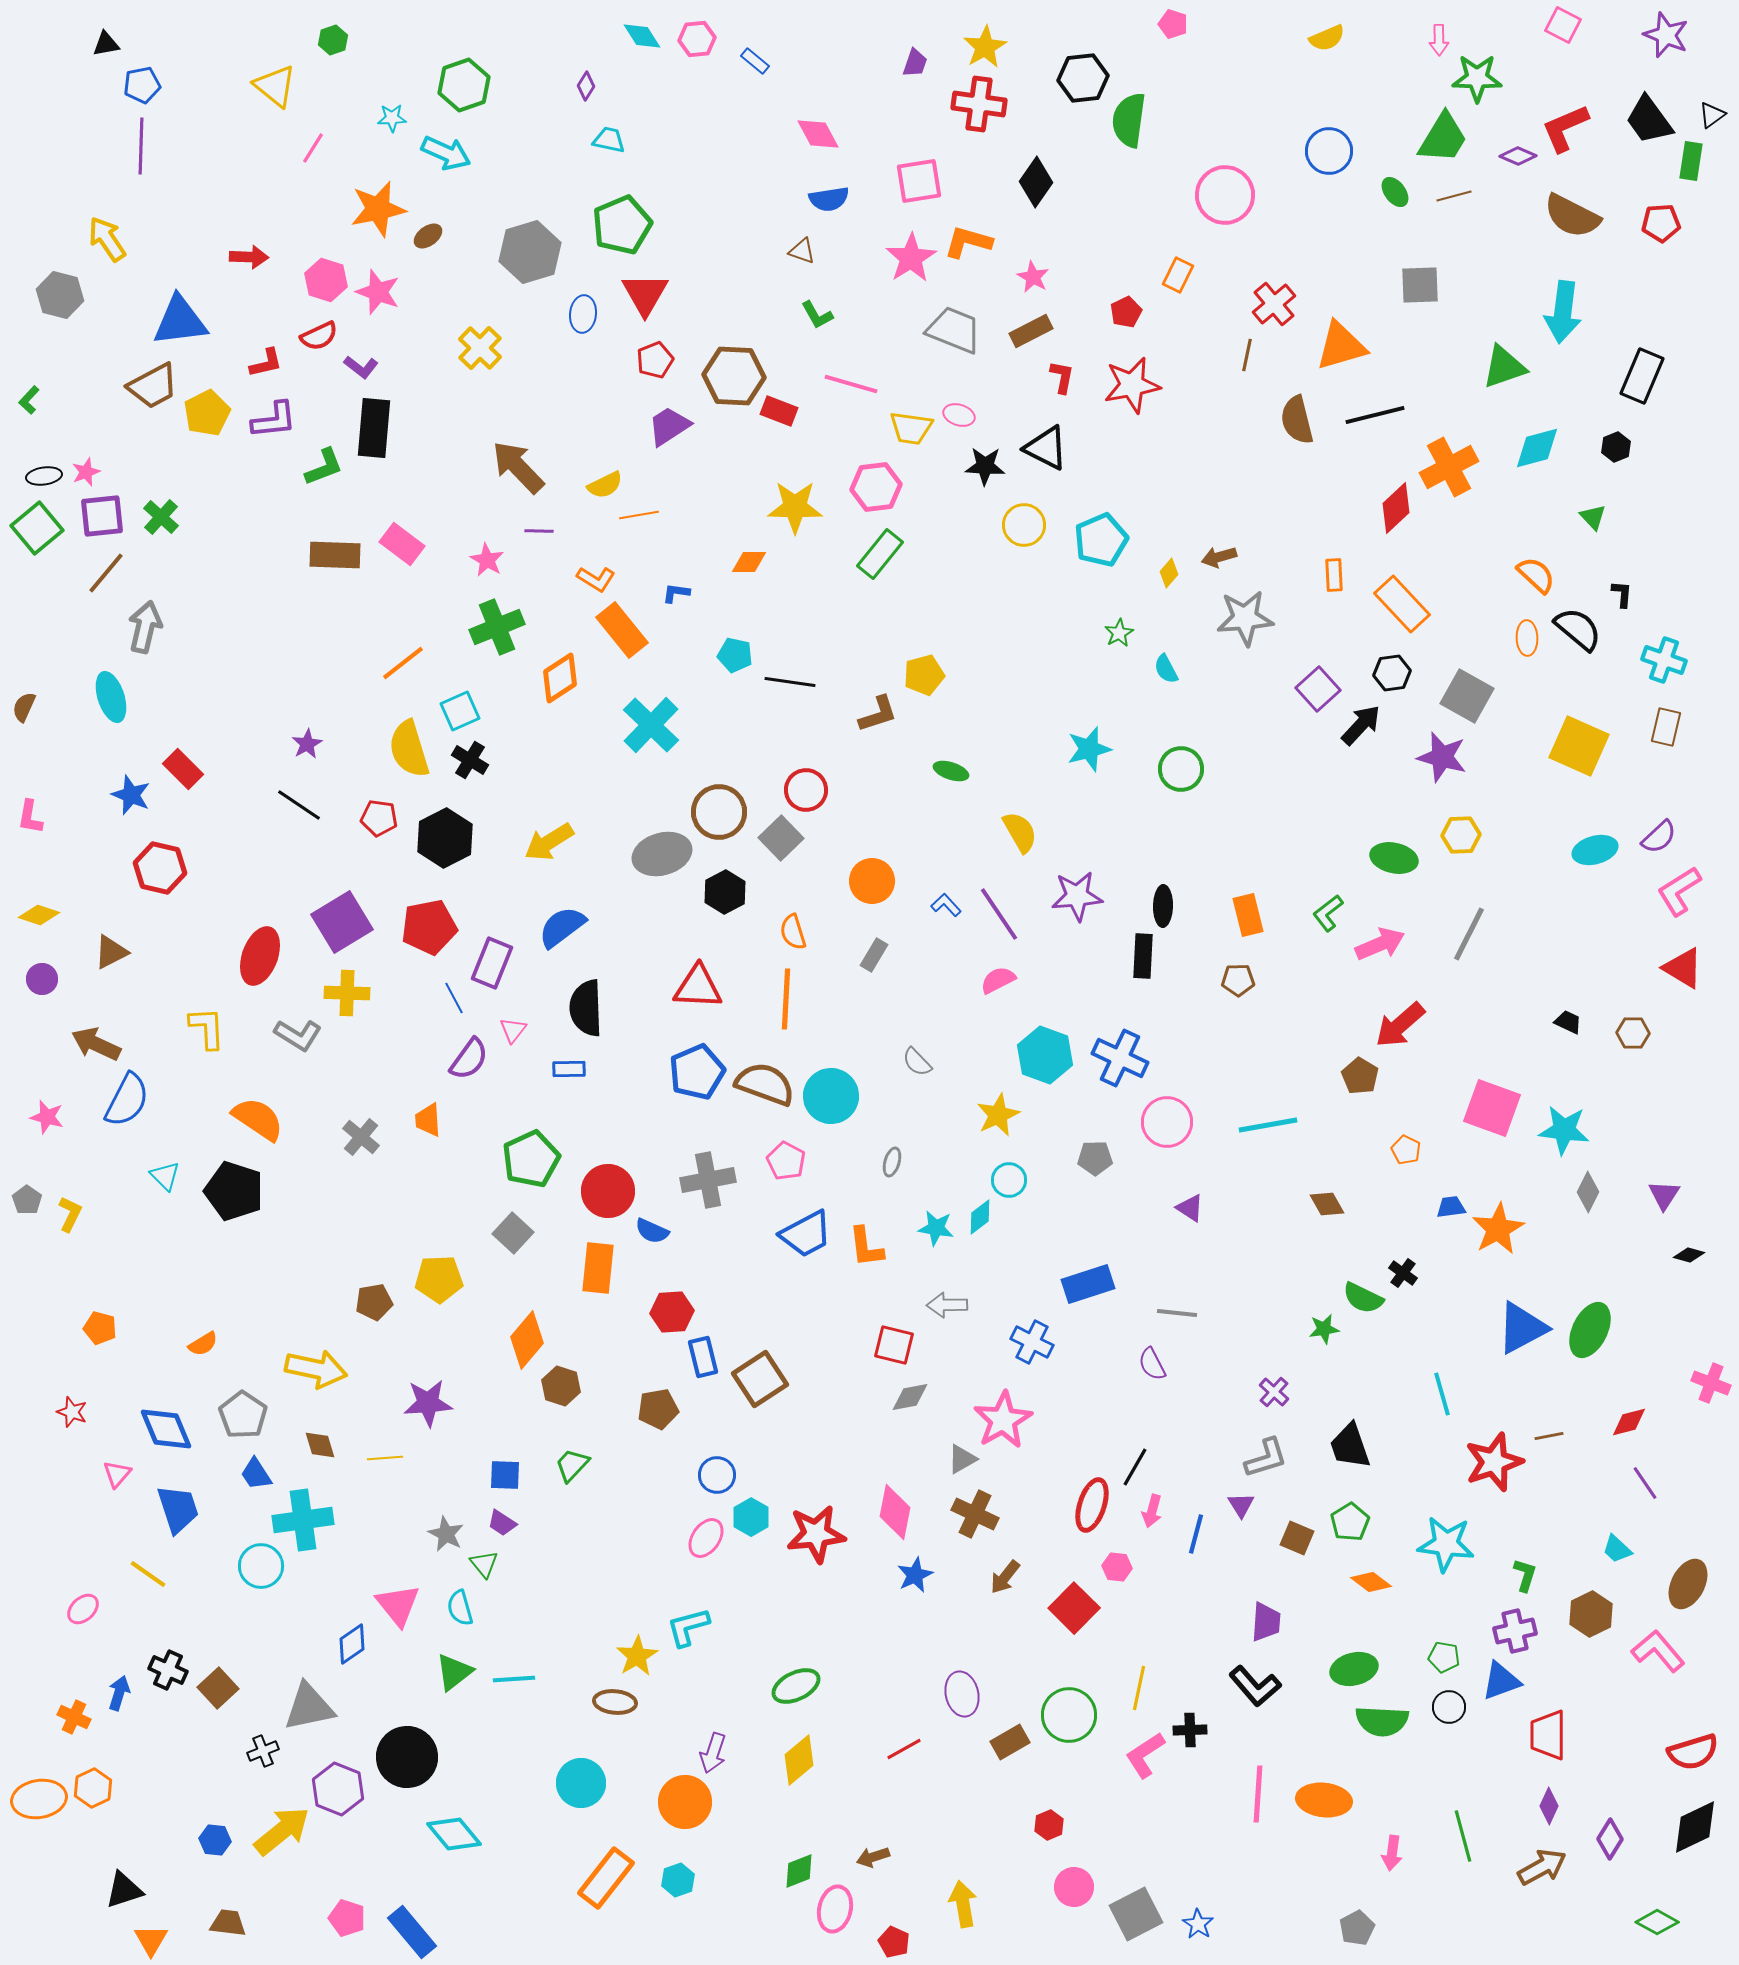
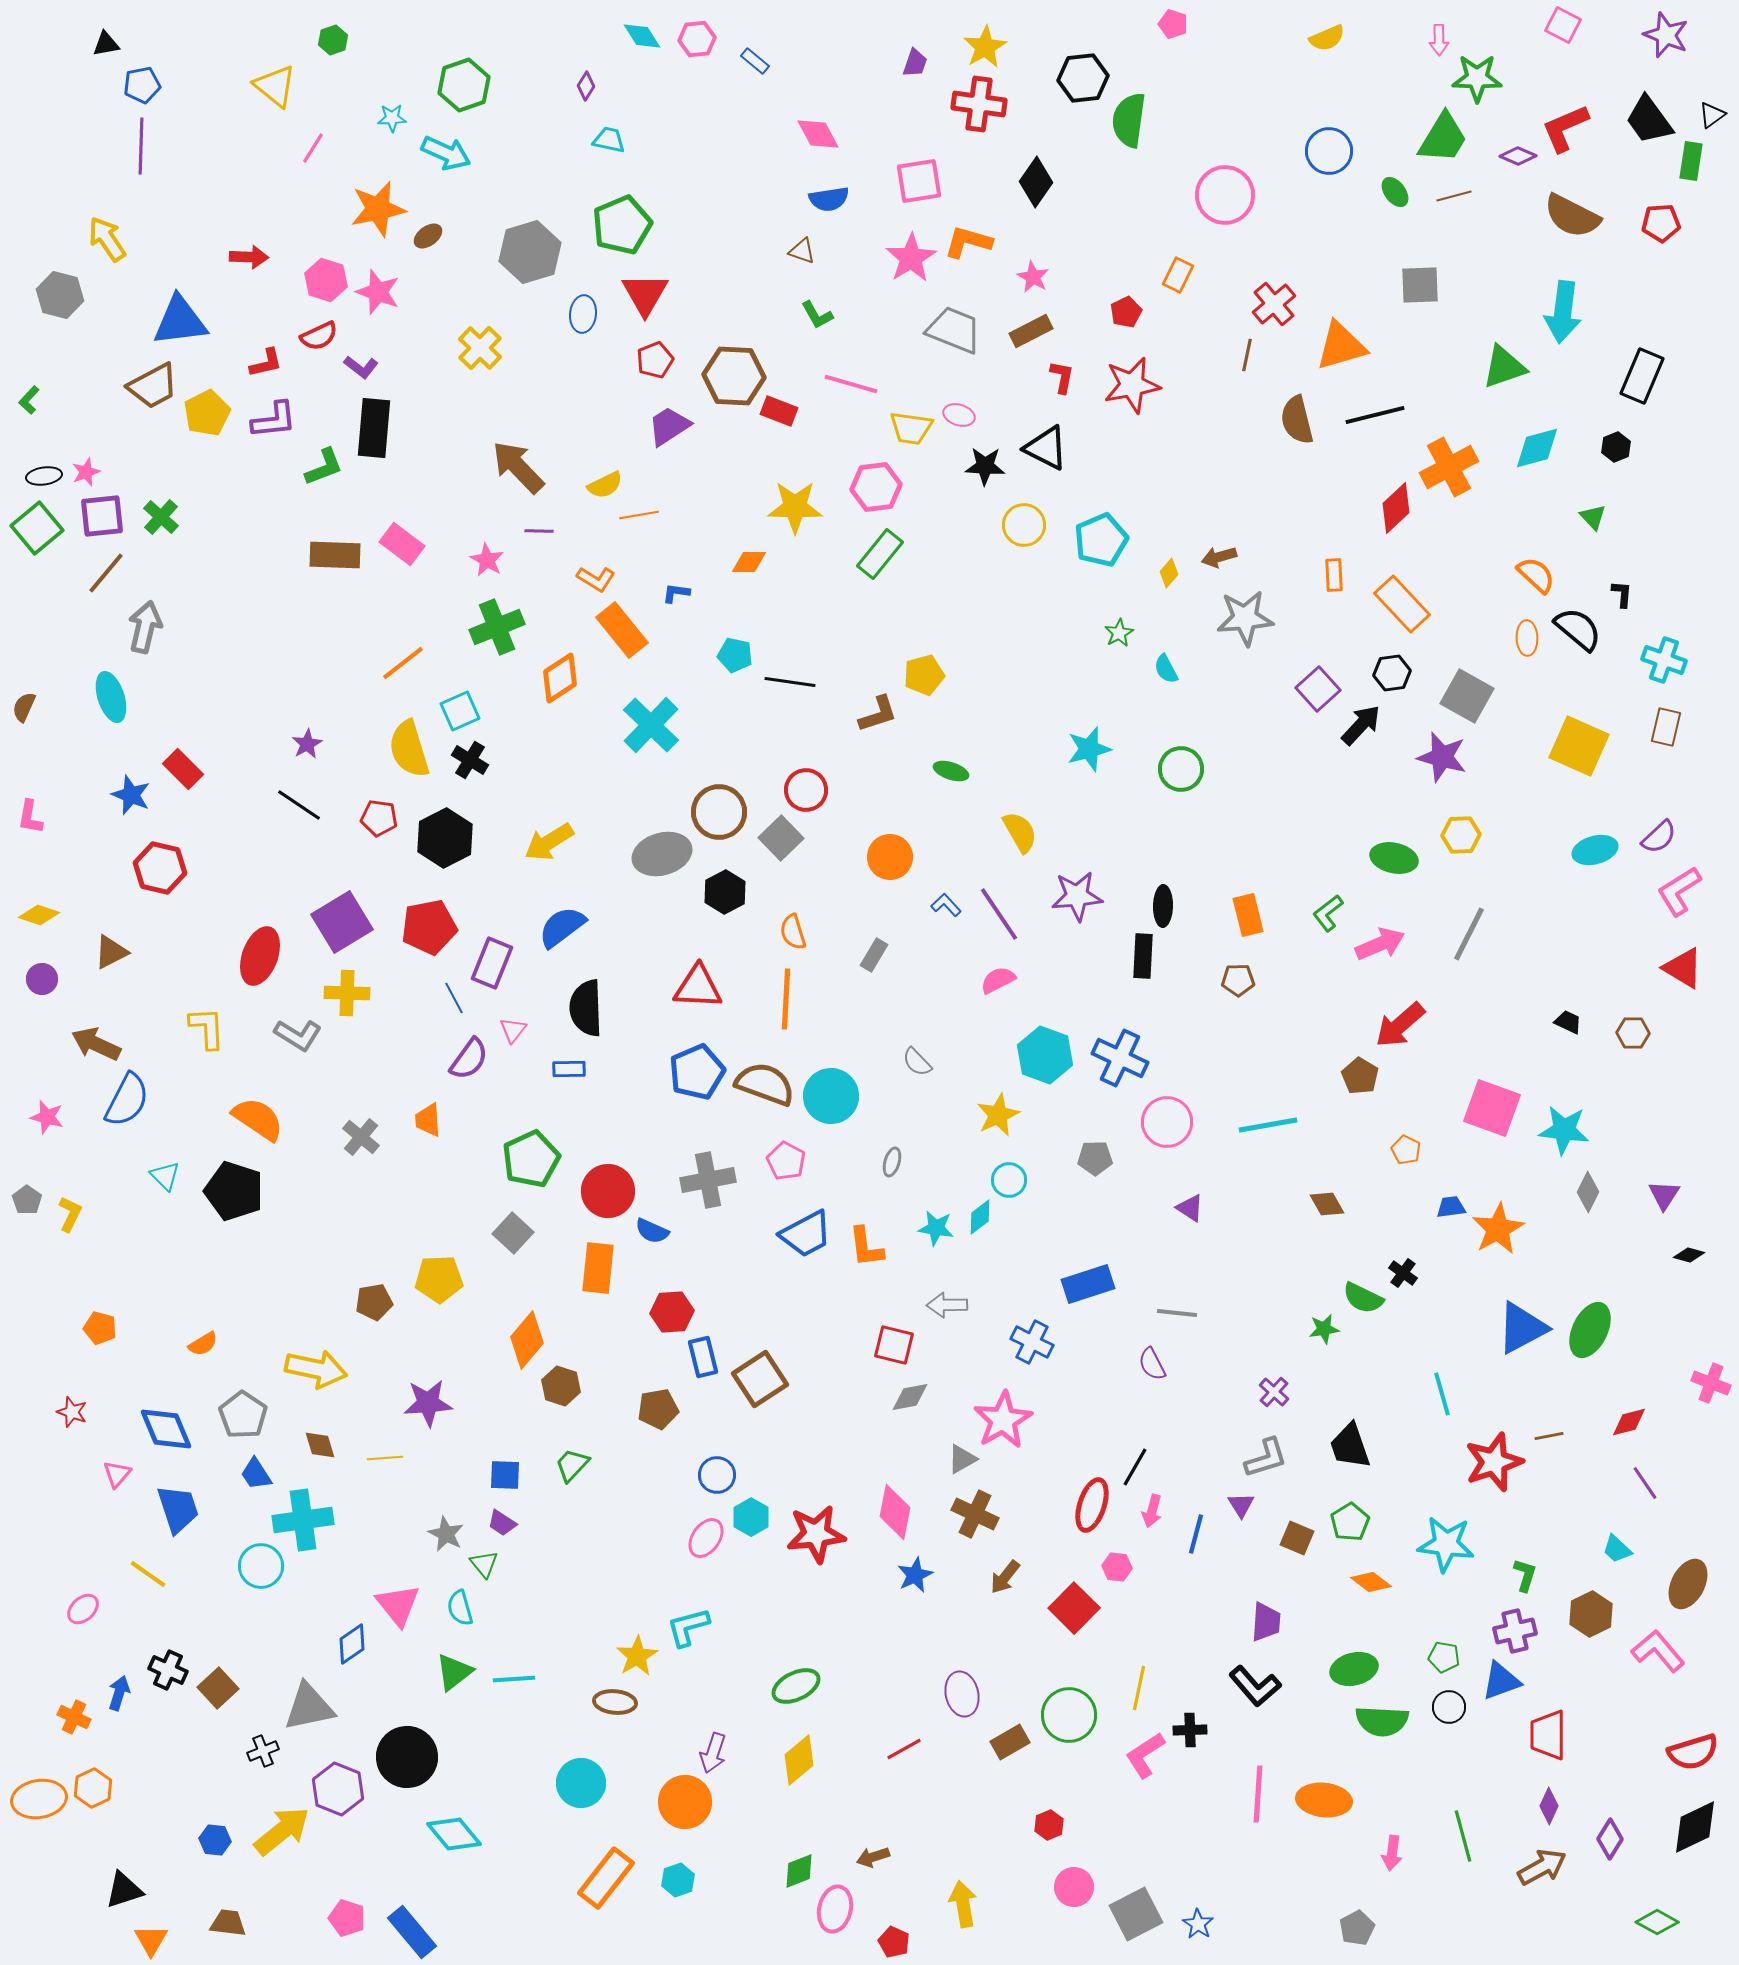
orange circle at (872, 881): moved 18 px right, 24 px up
